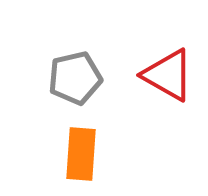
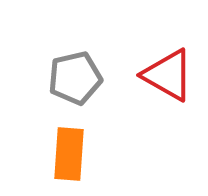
orange rectangle: moved 12 px left
